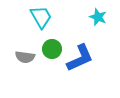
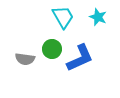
cyan trapezoid: moved 22 px right
gray semicircle: moved 2 px down
